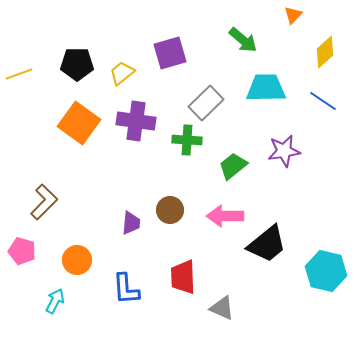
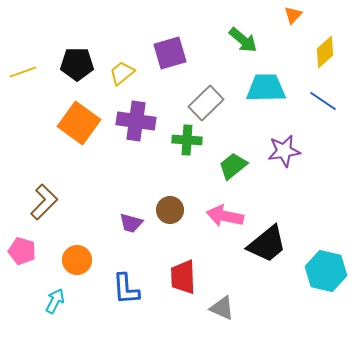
yellow line: moved 4 px right, 2 px up
pink arrow: rotated 12 degrees clockwise
purple trapezoid: rotated 100 degrees clockwise
